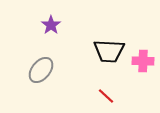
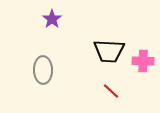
purple star: moved 1 px right, 6 px up
gray ellipse: moved 2 px right; rotated 40 degrees counterclockwise
red line: moved 5 px right, 5 px up
